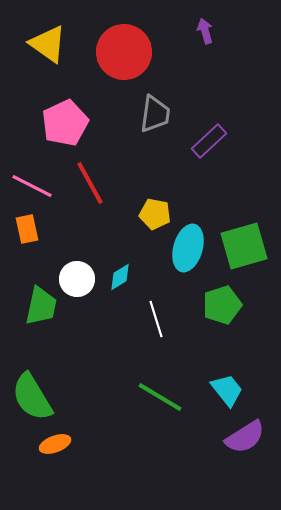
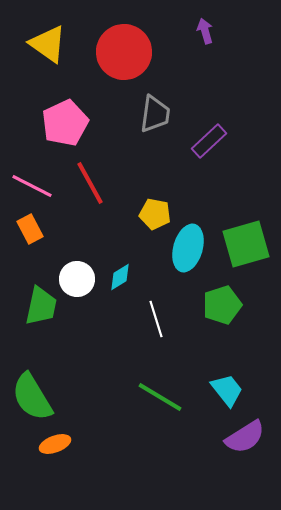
orange rectangle: moved 3 px right; rotated 16 degrees counterclockwise
green square: moved 2 px right, 2 px up
